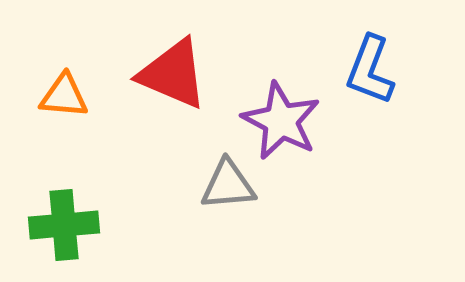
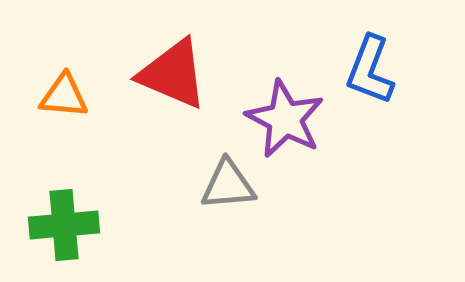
purple star: moved 4 px right, 2 px up
